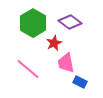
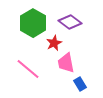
blue rectangle: moved 2 px down; rotated 32 degrees clockwise
